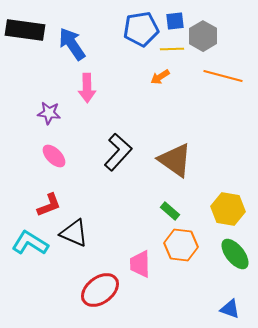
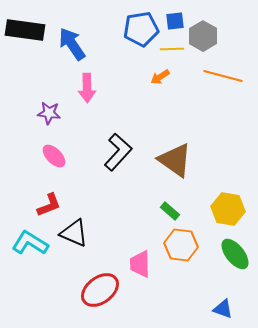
blue triangle: moved 7 px left
